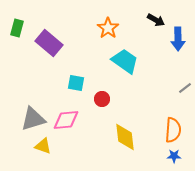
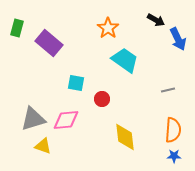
blue arrow: rotated 25 degrees counterclockwise
cyan trapezoid: moved 1 px up
gray line: moved 17 px left, 2 px down; rotated 24 degrees clockwise
